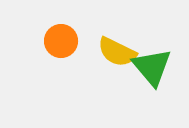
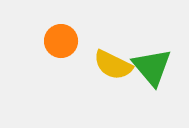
yellow semicircle: moved 4 px left, 13 px down
